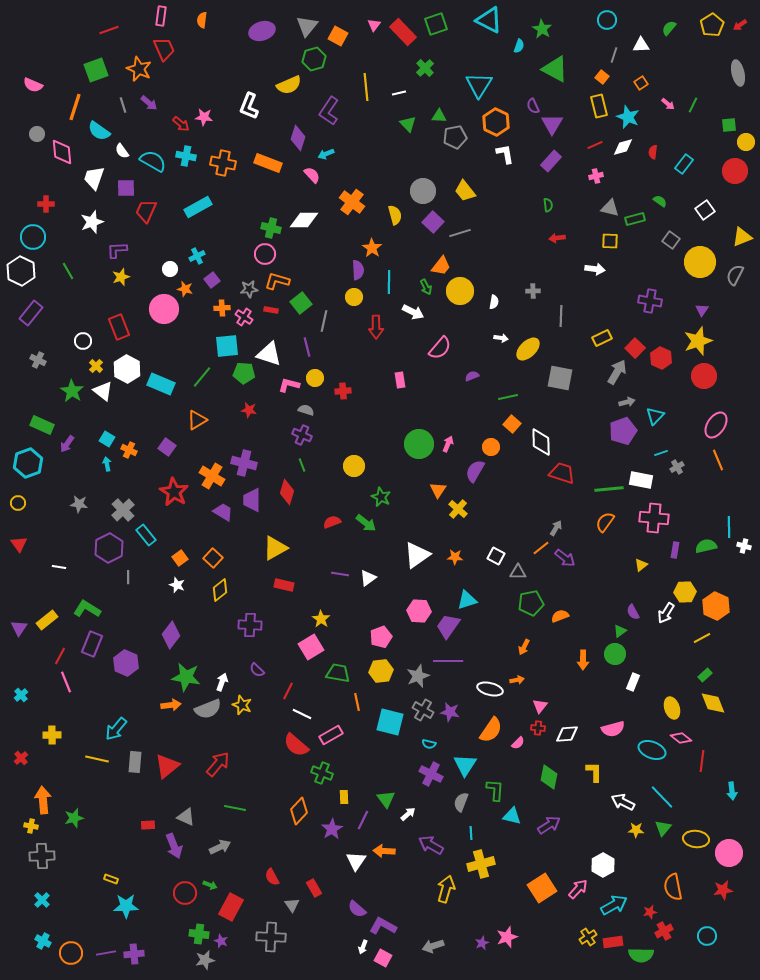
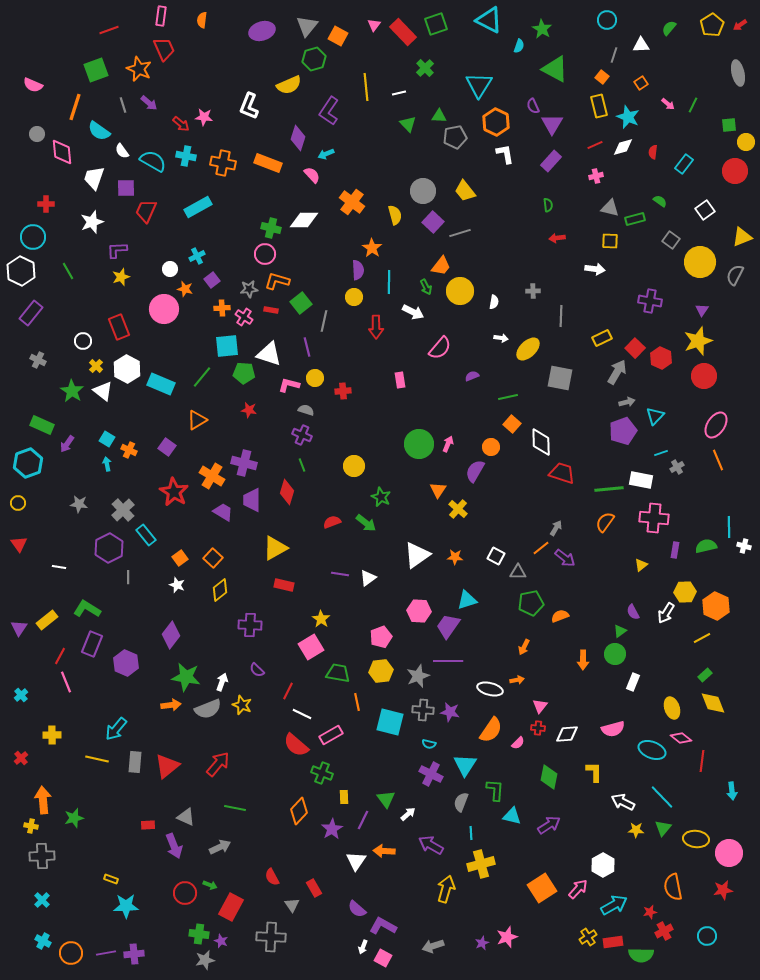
gray cross at (423, 710): rotated 25 degrees counterclockwise
